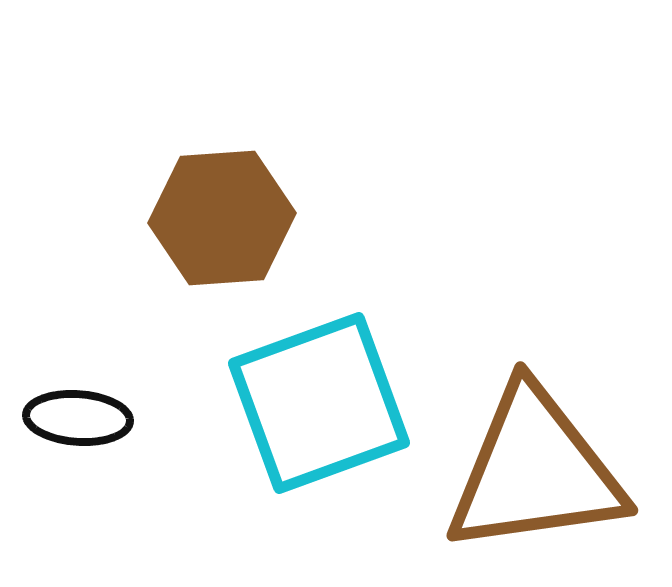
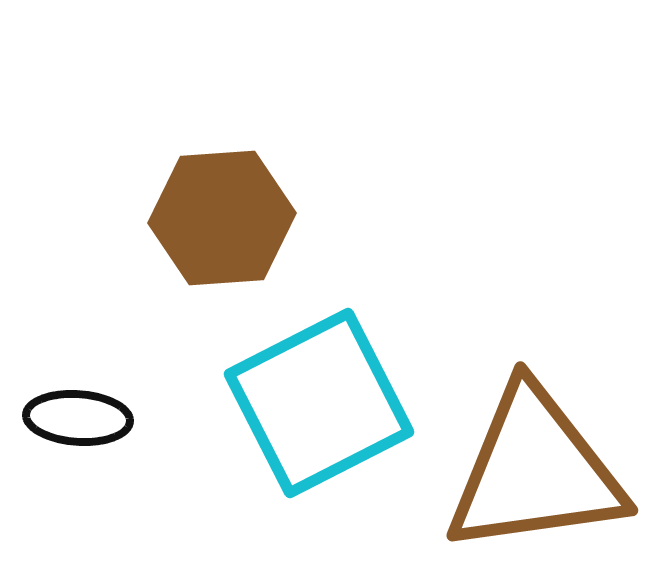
cyan square: rotated 7 degrees counterclockwise
